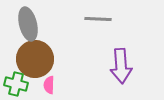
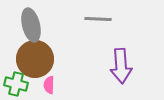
gray ellipse: moved 3 px right, 1 px down
